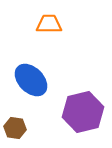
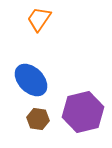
orange trapezoid: moved 10 px left, 5 px up; rotated 56 degrees counterclockwise
brown hexagon: moved 23 px right, 9 px up
